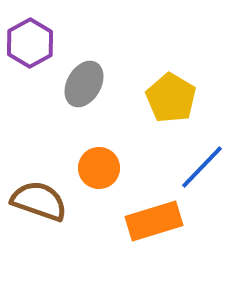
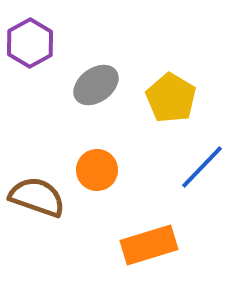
gray ellipse: moved 12 px right, 1 px down; rotated 24 degrees clockwise
orange circle: moved 2 px left, 2 px down
brown semicircle: moved 2 px left, 4 px up
orange rectangle: moved 5 px left, 24 px down
